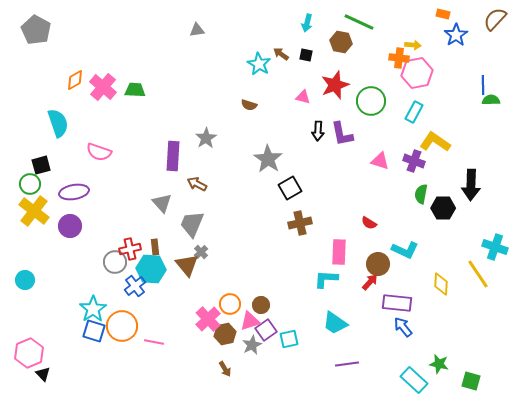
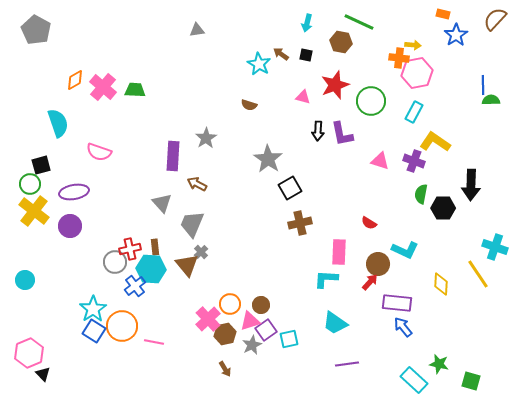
blue square at (94, 331): rotated 15 degrees clockwise
